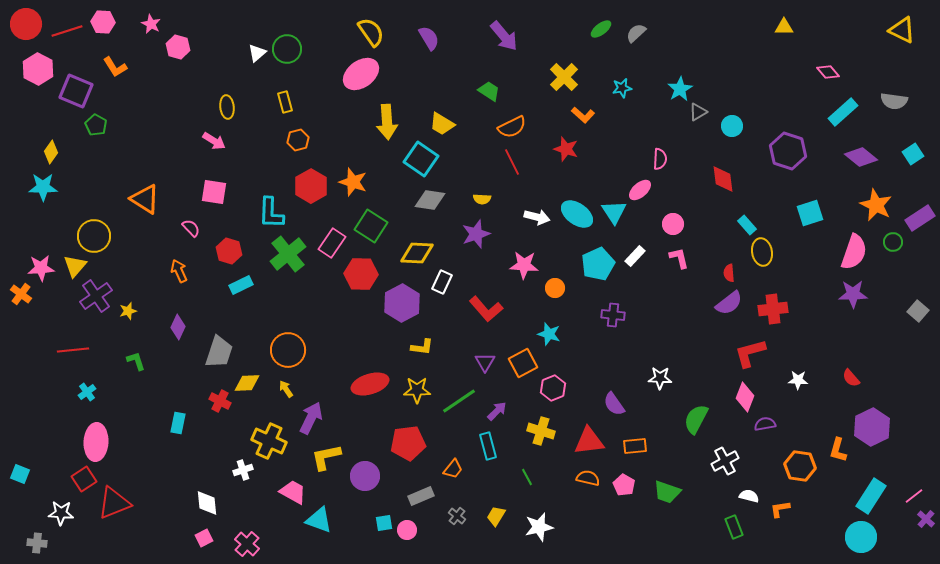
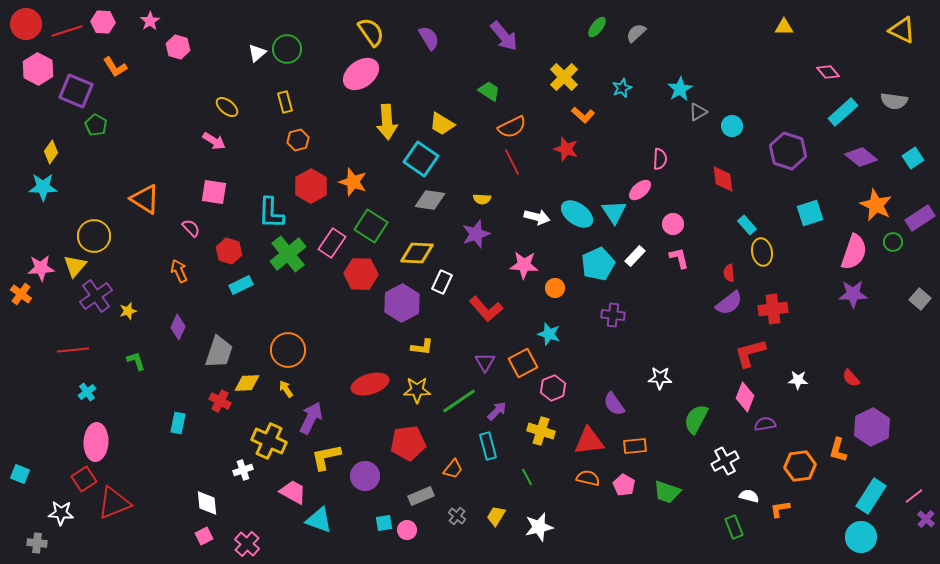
pink star at (151, 24): moved 1 px left, 3 px up; rotated 12 degrees clockwise
green ellipse at (601, 29): moved 4 px left, 2 px up; rotated 15 degrees counterclockwise
cyan star at (622, 88): rotated 12 degrees counterclockwise
yellow ellipse at (227, 107): rotated 45 degrees counterclockwise
cyan square at (913, 154): moved 4 px down
gray square at (918, 311): moved 2 px right, 12 px up
orange hexagon at (800, 466): rotated 16 degrees counterclockwise
pink square at (204, 538): moved 2 px up
